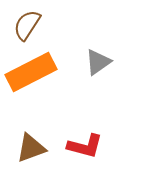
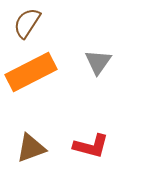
brown semicircle: moved 2 px up
gray triangle: rotated 20 degrees counterclockwise
red L-shape: moved 6 px right
